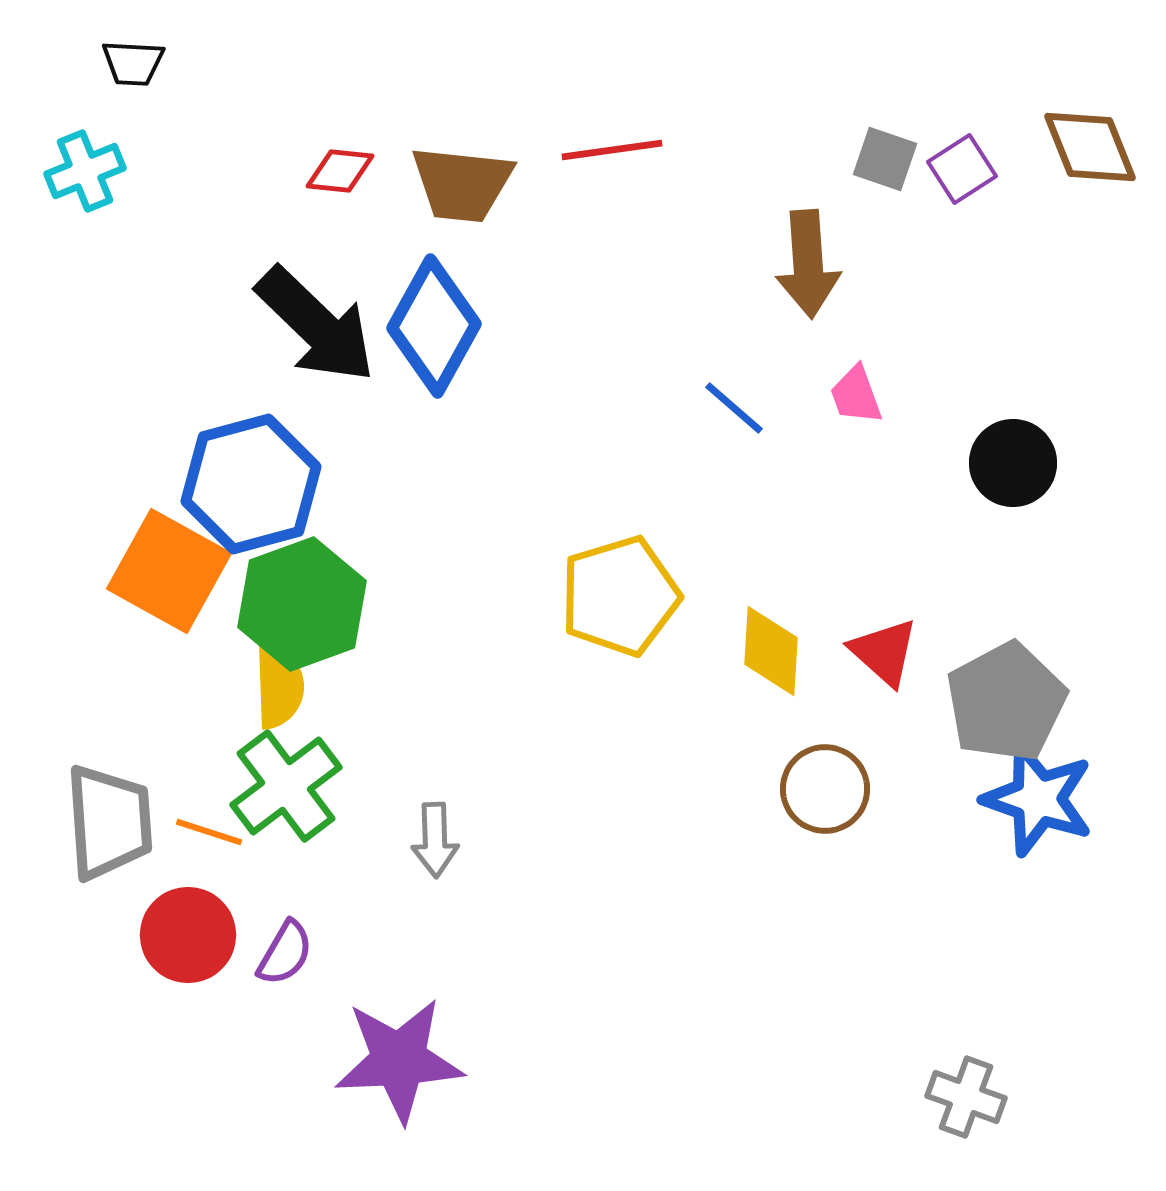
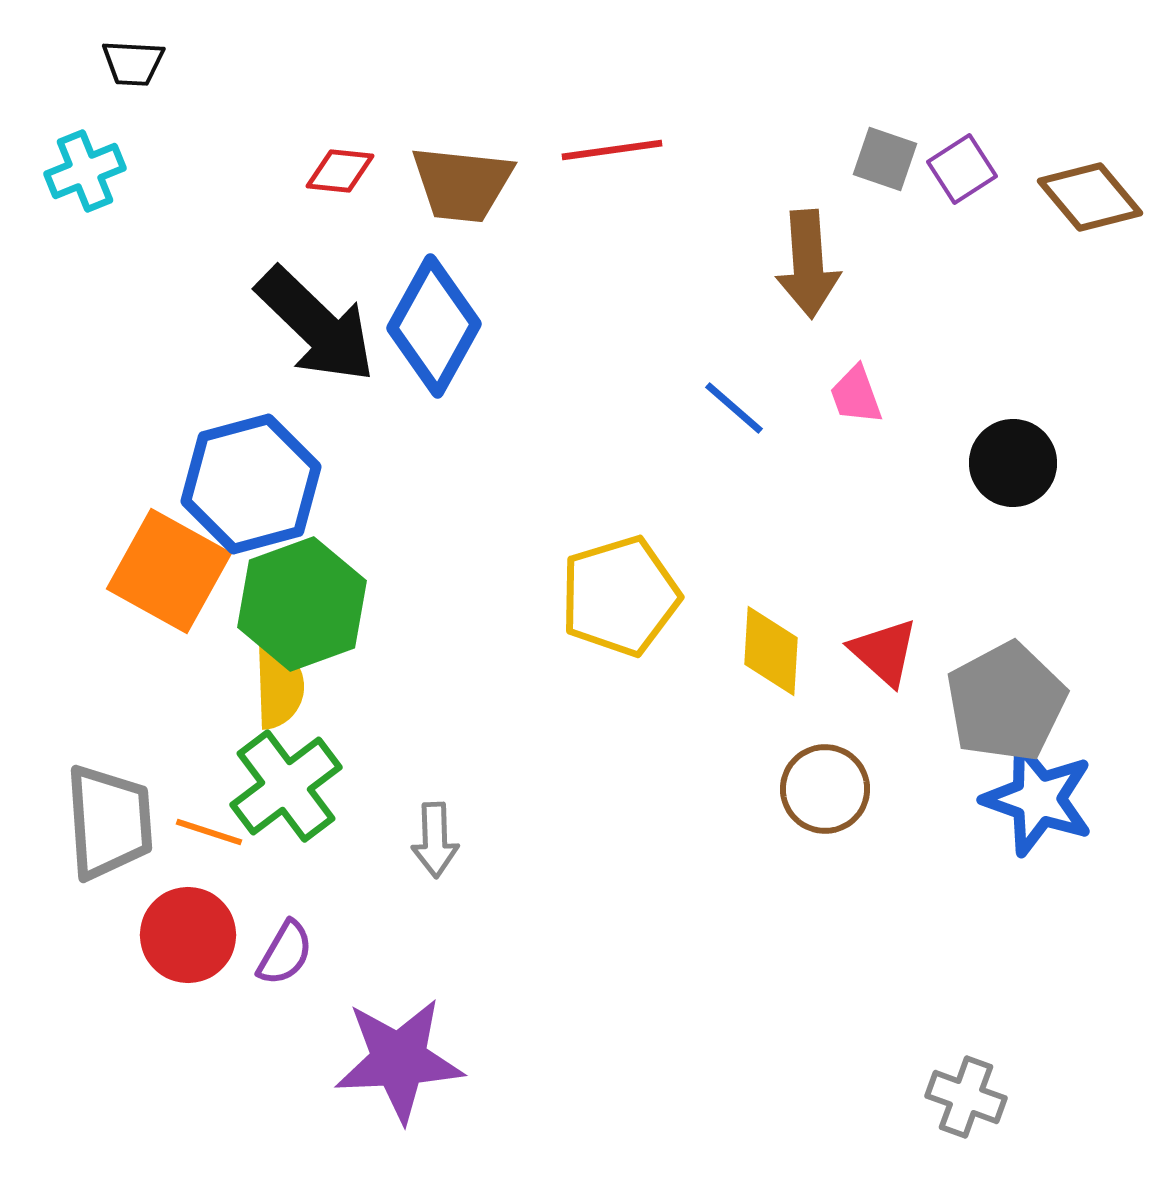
brown diamond: moved 50 px down; rotated 18 degrees counterclockwise
